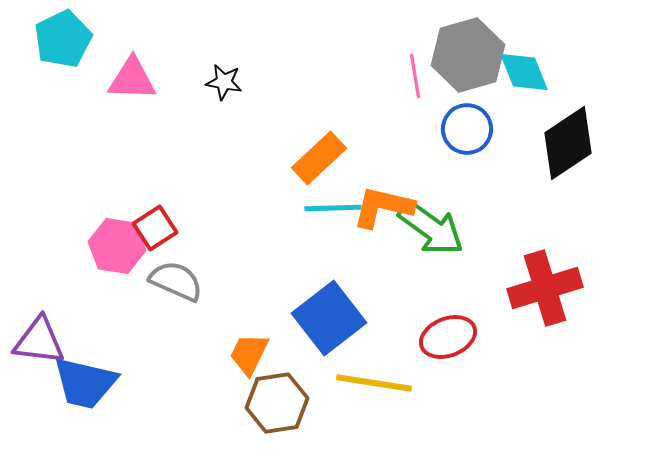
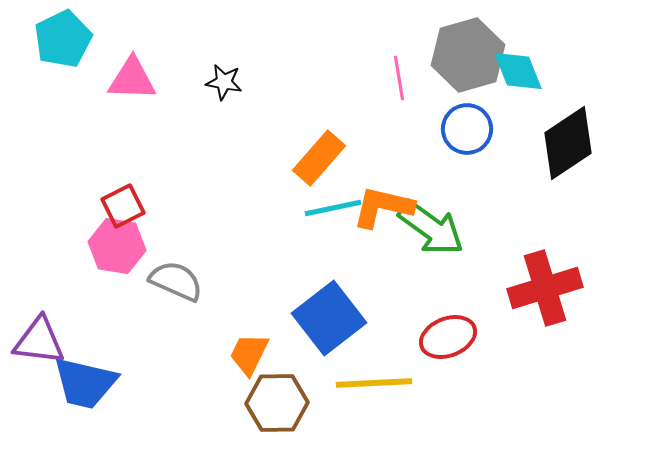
cyan diamond: moved 6 px left, 1 px up
pink line: moved 16 px left, 2 px down
orange rectangle: rotated 6 degrees counterclockwise
cyan line: rotated 10 degrees counterclockwise
red square: moved 32 px left, 22 px up; rotated 6 degrees clockwise
yellow line: rotated 12 degrees counterclockwise
brown hexagon: rotated 8 degrees clockwise
